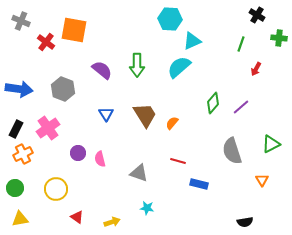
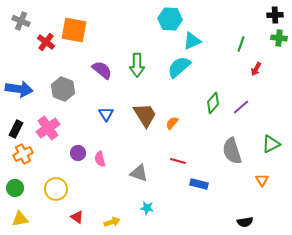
black cross: moved 18 px right; rotated 35 degrees counterclockwise
